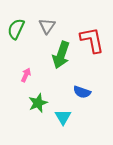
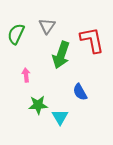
green semicircle: moved 5 px down
pink arrow: rotated 32 degrees counterclockwise
blue semicircle: moved 2 px left; rotated 42 degrees clockwise
green star: moved 2 px down; rotated 18 degrees clockwise
cyan triangle: moved 3 px left
